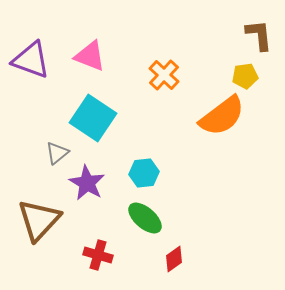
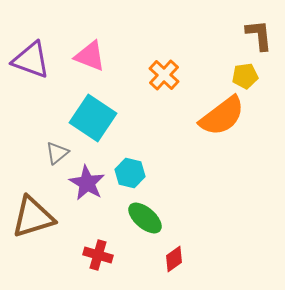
cyan hexagon: moved 14 px left; rotated 20 degrees clockwise
brown triangle: moved 6 px left, 3 px up; rotated 30 degrees clockwise
